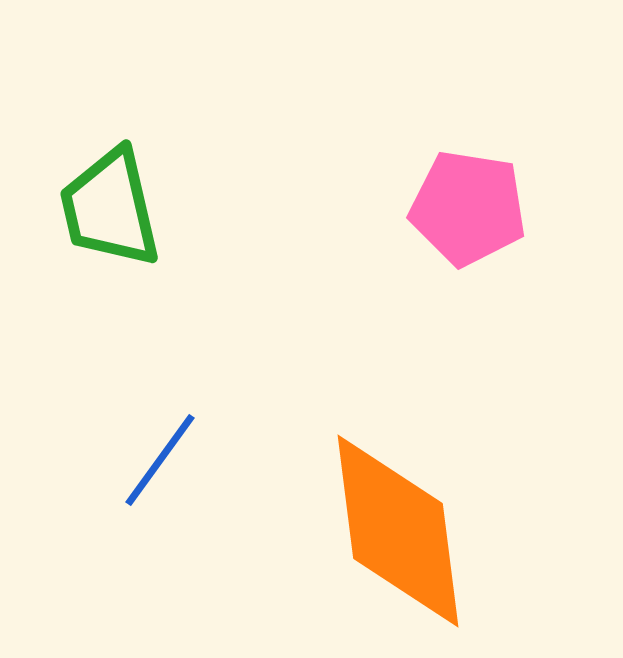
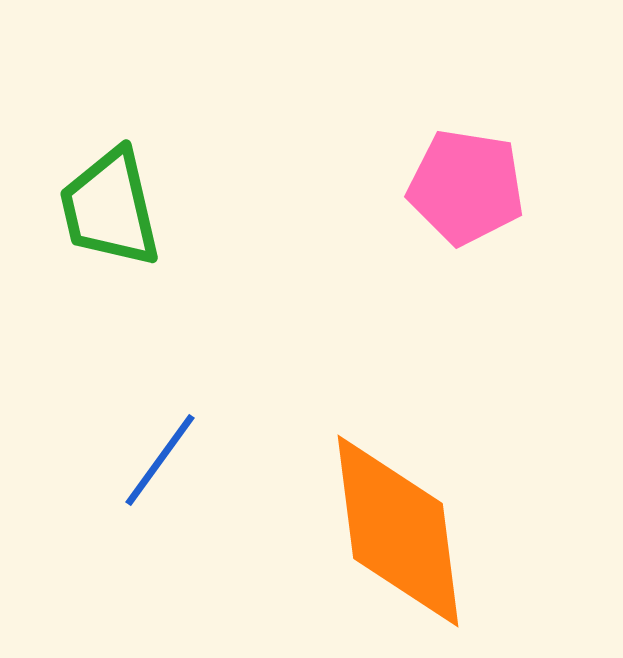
pink pentagon: moved 2 px left, 21 px up
